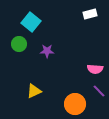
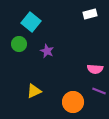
purple star: rotated 24 degrees clockwise
purple line: rotated 24 degrees counterclockwise
orange circle: moved 2 px left, 2 px up
